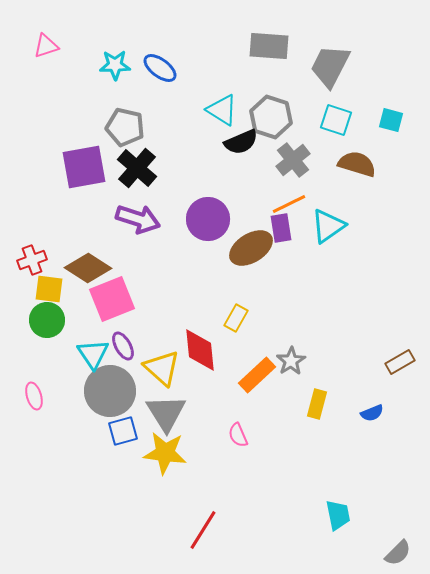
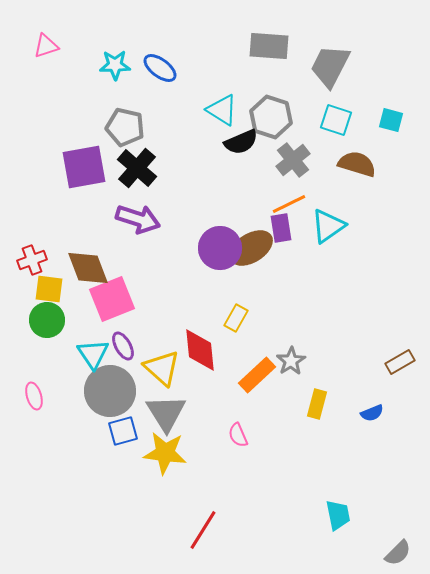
purple circle at (208, 219): moved 12 px right, 29 px down
brown diamond at (88, 268): rotated 36 degrees clockwise
